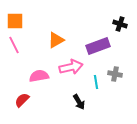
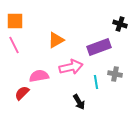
purple rectangle: moved 1 px right, 1 px down
red semicircle: moved 7 px up
